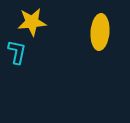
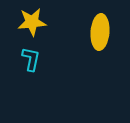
cyan L-shape: moved 14 px right, 7 px down
